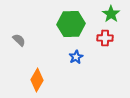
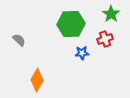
red cross: moved 1 px down; rotated 21 degrees counterclockwise
blue star: moved 6 px right, 4 px up; rotated 24 degrees clockwise
